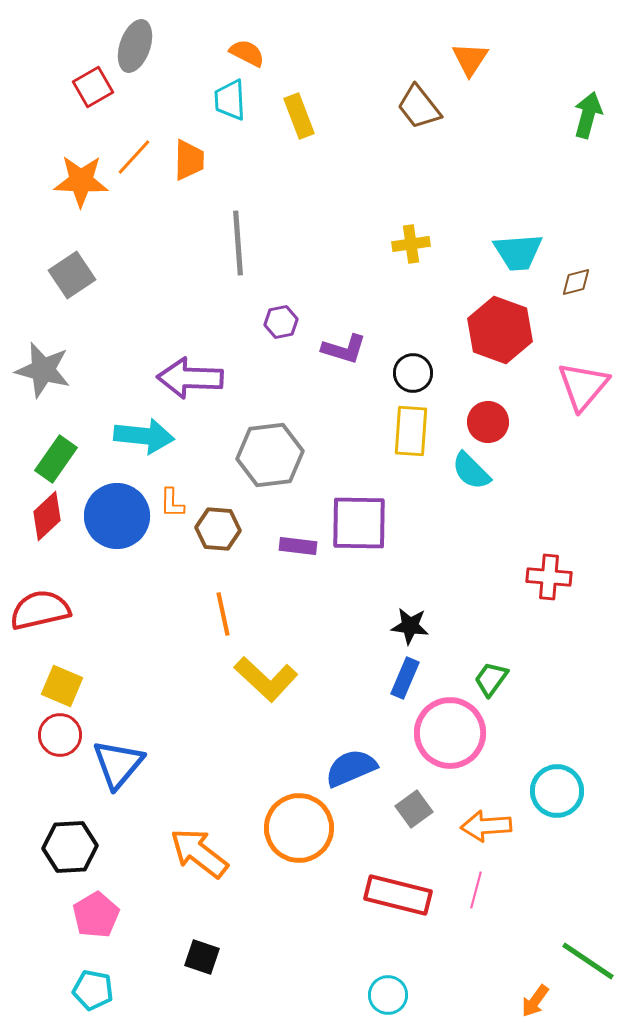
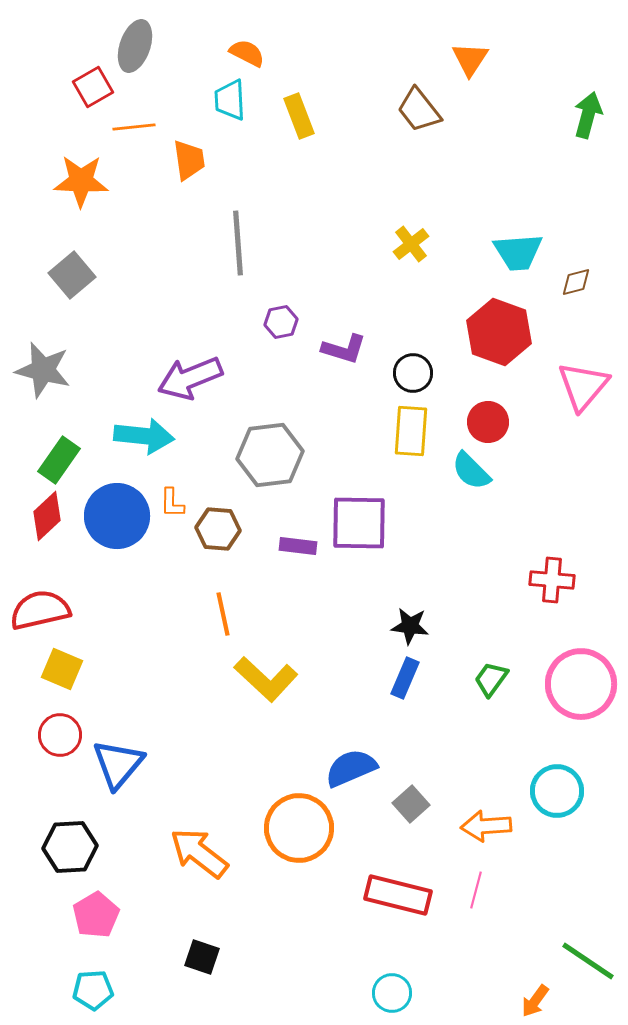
brown trapezoid at (419, 107): moved 3 px down
orange line at (134, 157): moved 30 px up; rotated 42 degrees clockwise
orange trapezoid at (189, 160): rotated 9 degrees counterclockwise
yellow cross at (411, 244): rotated 30 degrees counterclockwise
gray square at (72, 275): rotated 6 degrees counterclockwise
red hexagon at (500, 330): moved 1 px left, 2 px down
purple arrow at (190, 378): rotated 24 degrees counterclockwise
green rectangle at (56, 459): moved 3 px right, 1 px down
red cross at (549, 577): moved 3 px right, 3 px down
yellow square at (62, 686): moved 17 px up
pink circle at (450, 733): moved 131 px right, 49 px up
gray square at (414, 809): moved 3 px left, 5 px up; rotated 6 degrees counterclockwise
cyan pentagon at (93, 990): rotated 15 degrees counterclockwise
cyan circle at (388, 995): moved 4 px right, 2 px up
